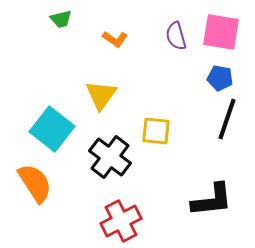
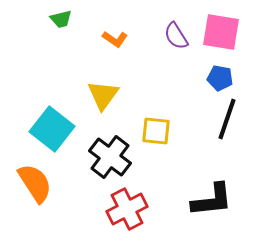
purple semicircle: rotated 16 degrees counterclockwise
yellow triangle: moved 2 px right
red cross: moved 6 px right, 12 px up
